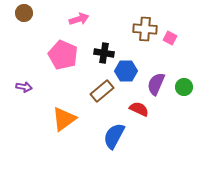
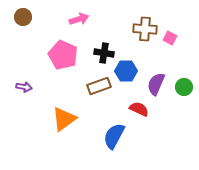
brown circle: moved 1 px left, 4 px down
brown rectangle: moved 3 px left, 5 px up; rotated 20 degrees clockwise
